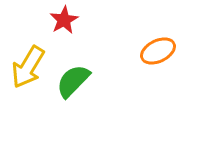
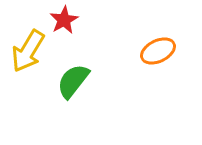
yellow arrow: moved 16 px up
green semicircle: rotated 6 degrees counterclockwise
